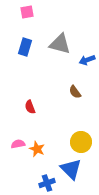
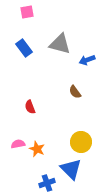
blue rectangle: moved 1 px left, 1 px down; rotated 54 degrees counterclockwise
